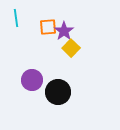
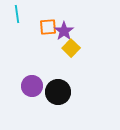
cyan line: moved 1 px right, 4 px up
purple circle: moved 6 px down
